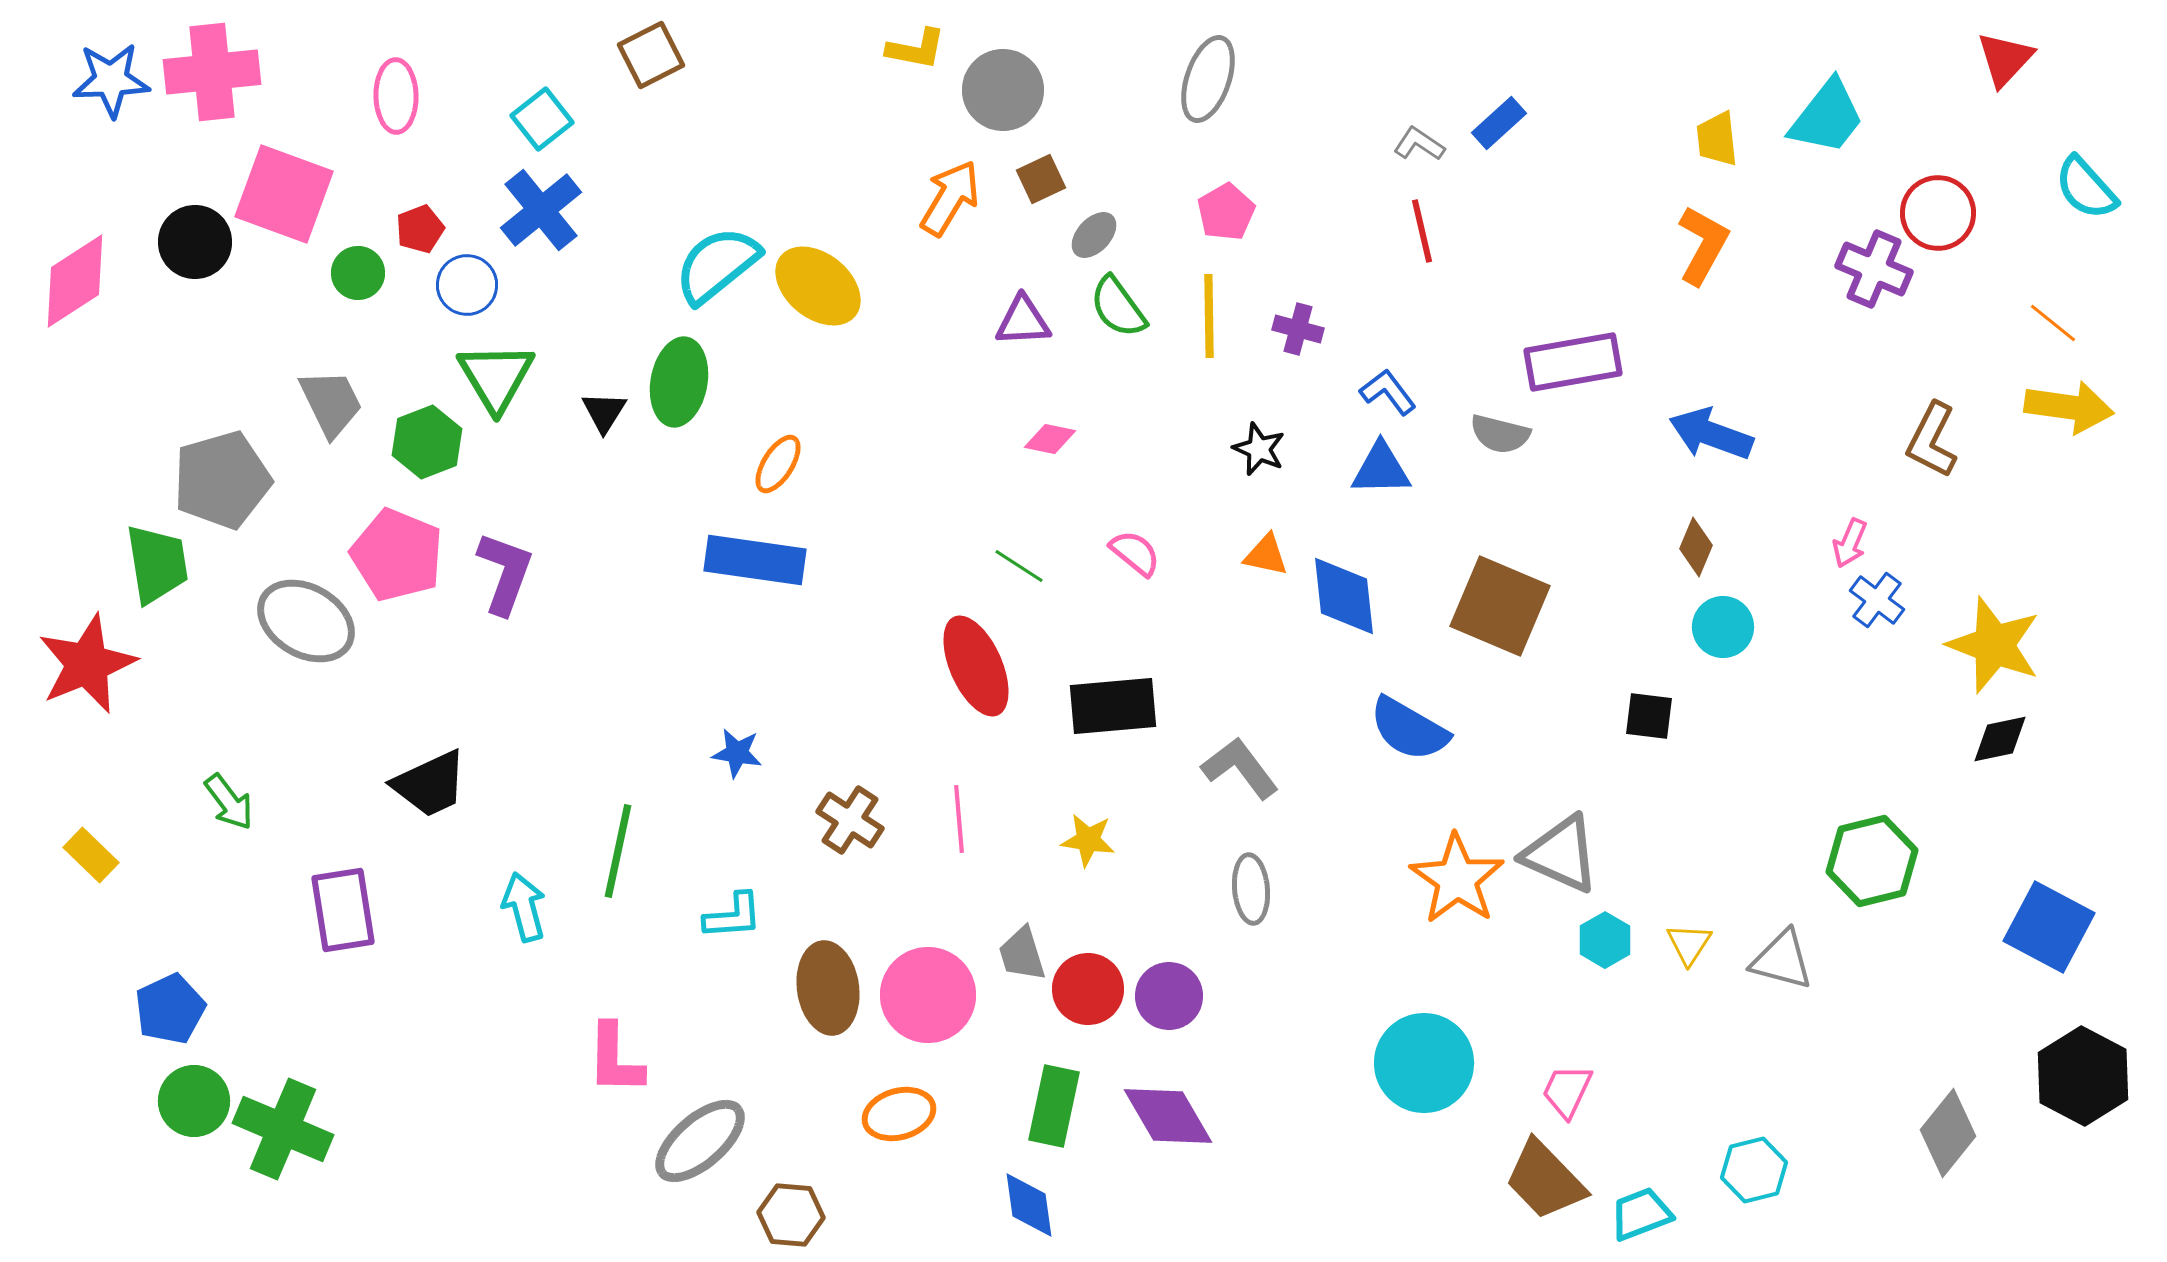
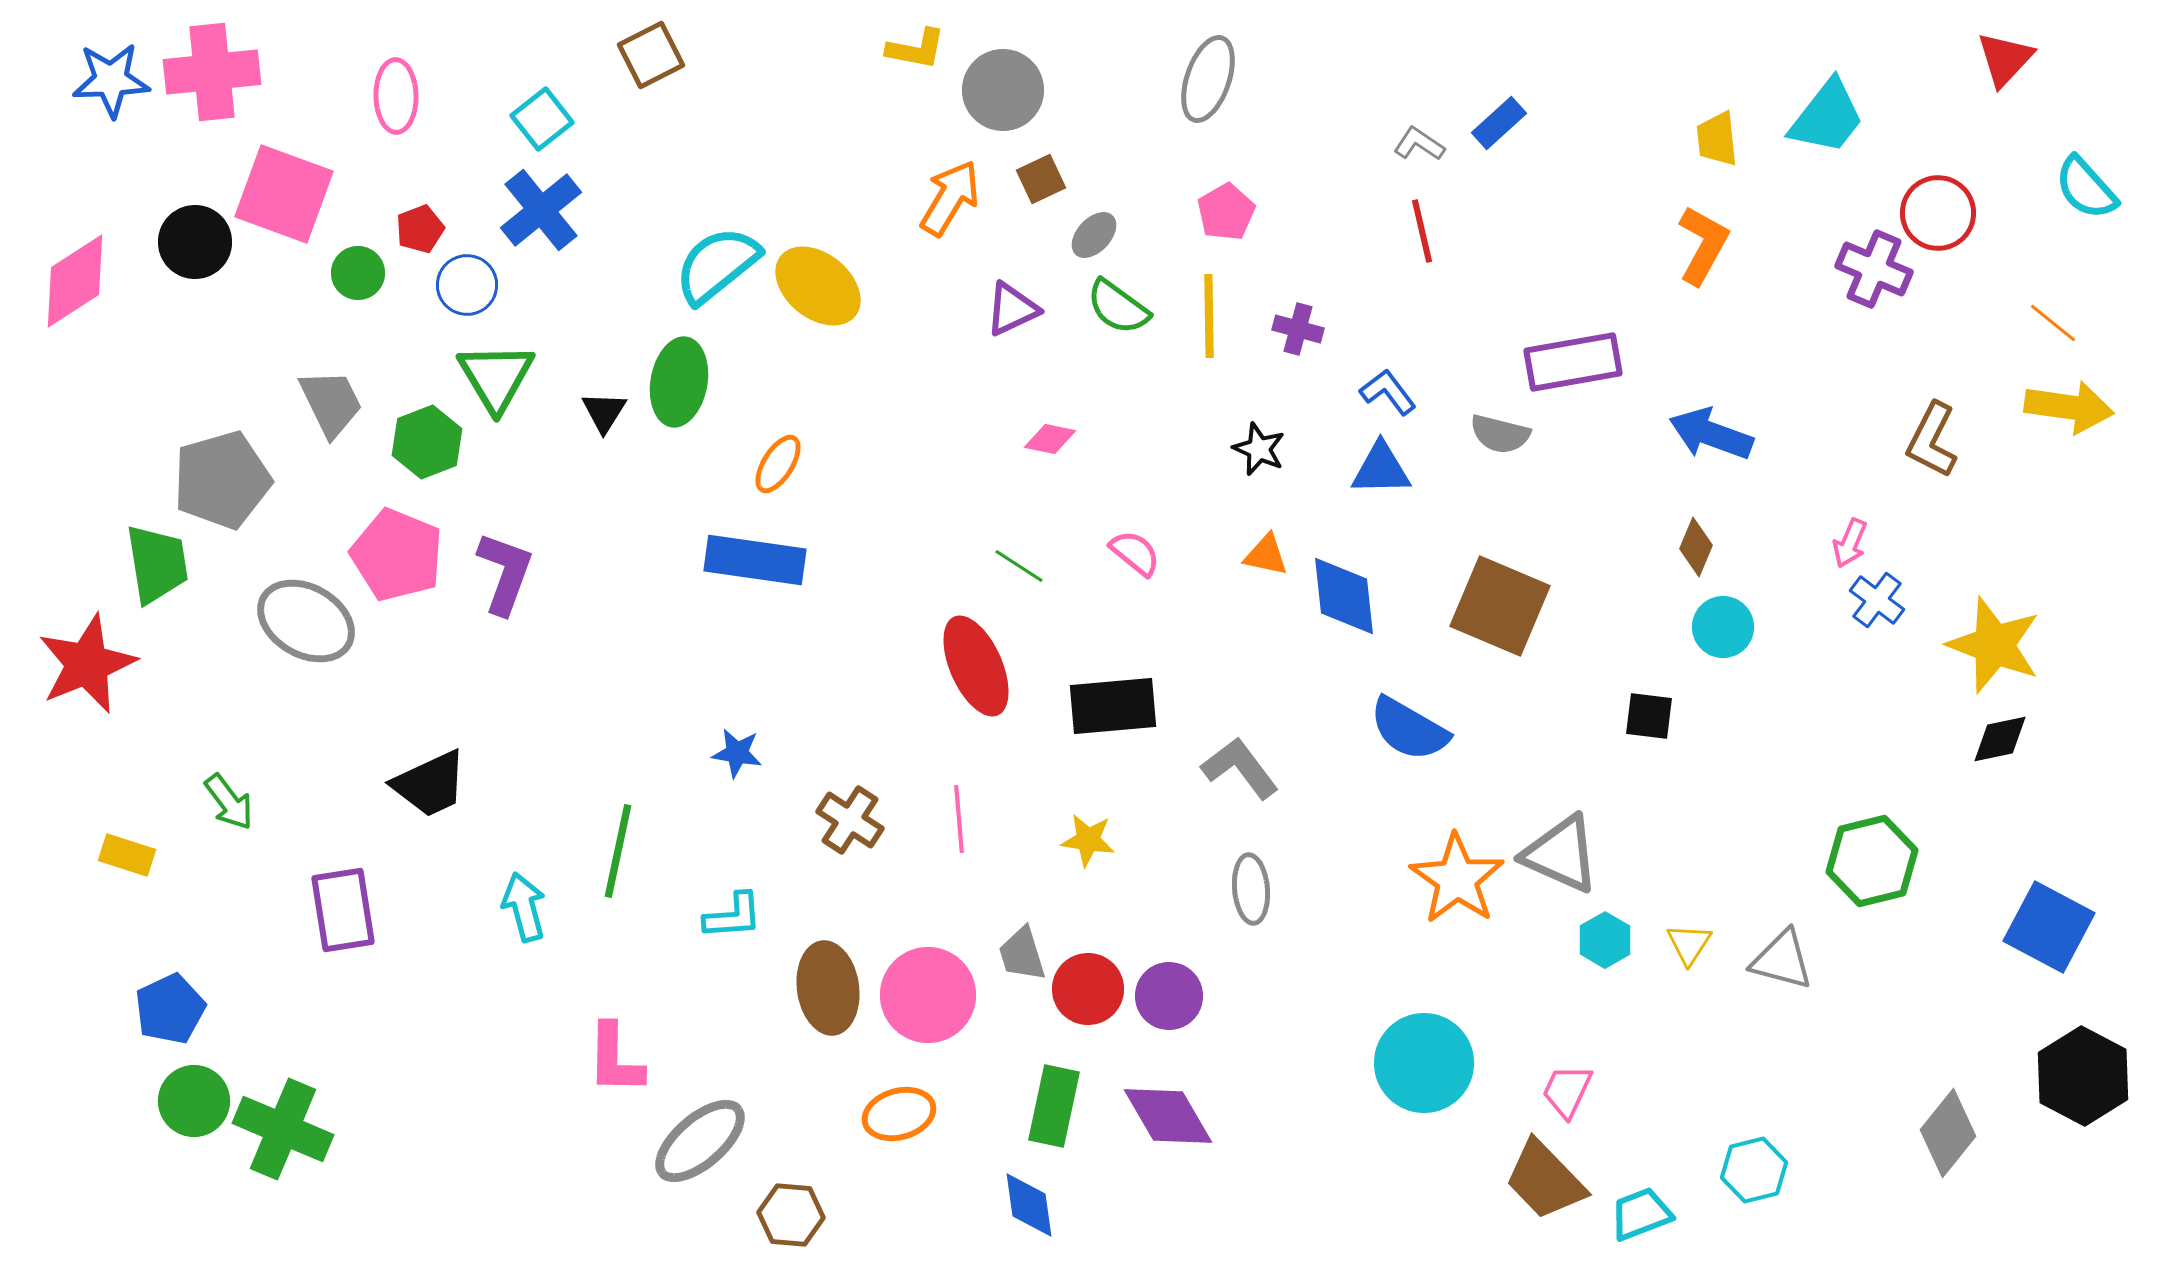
green semicircle at (1118, 307): rotated 18 degrees counterclockwise
purple triangle at (1023, 321): moved 11 px left, 12 px up; rotated 22 degrees counterclockwise
yellow rectangle at (91, 855): moved 36 px right; rotated 26 degrees counterclockwise
